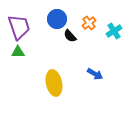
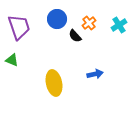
cyan cross: moved 5 px right, 6 px up
black semicircle: moved 5 px right
green triangle: moved 6 px left, 8 px down; rotated 24 degrees clockwise
blue arrow: rotated 42 degrees counterclockwise
